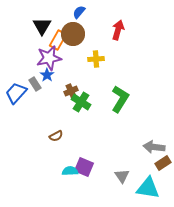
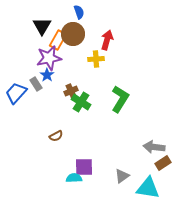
blue semicircle: rotated 120 degrees clockwise
red arrow: moved 11 px left, 10 px down
gray rectangle: moved 1 px right
purple square: rotated 24 degrees counterclockwise
cyan semicircle: moved 4 px right, 7 px down
gray triangle: rotated 28 degrees clockwise
